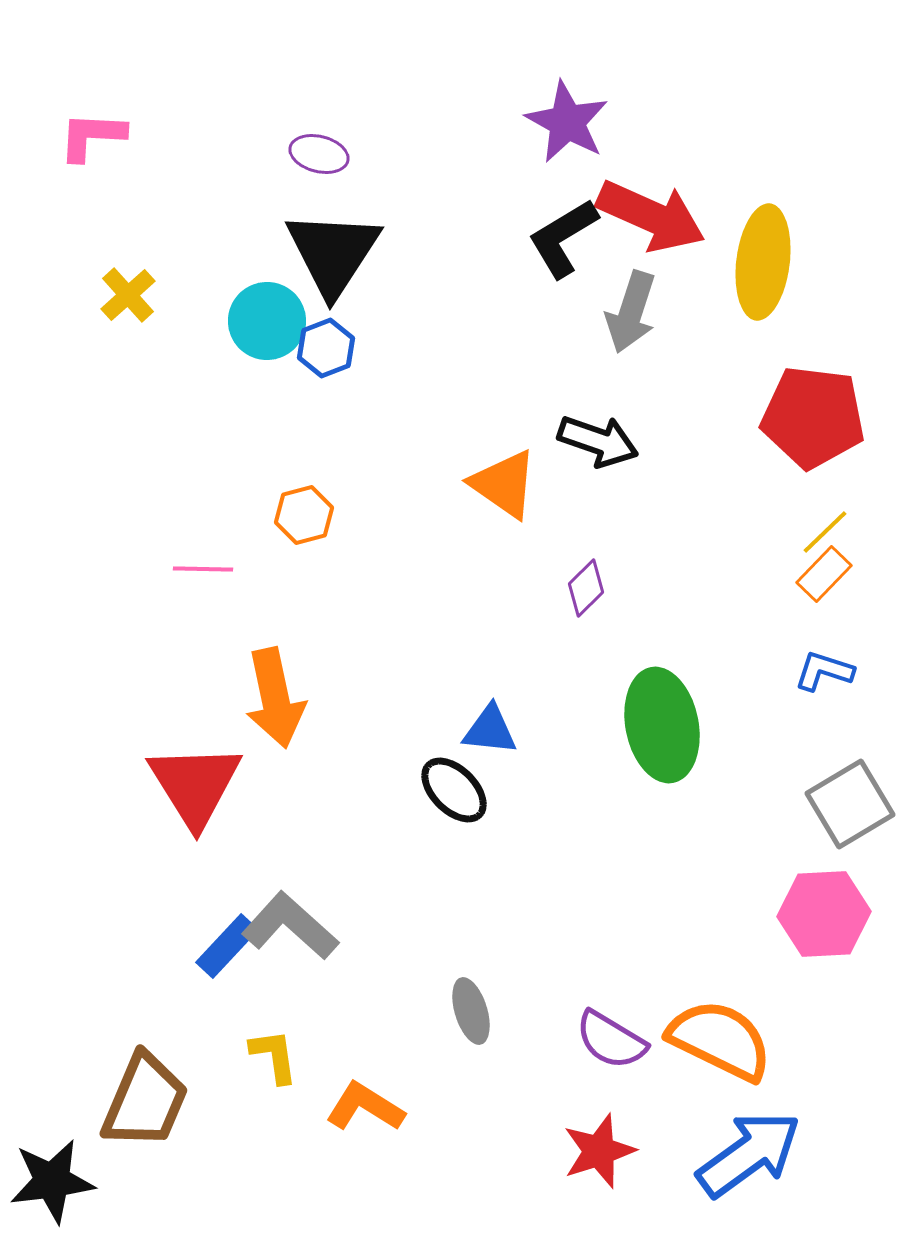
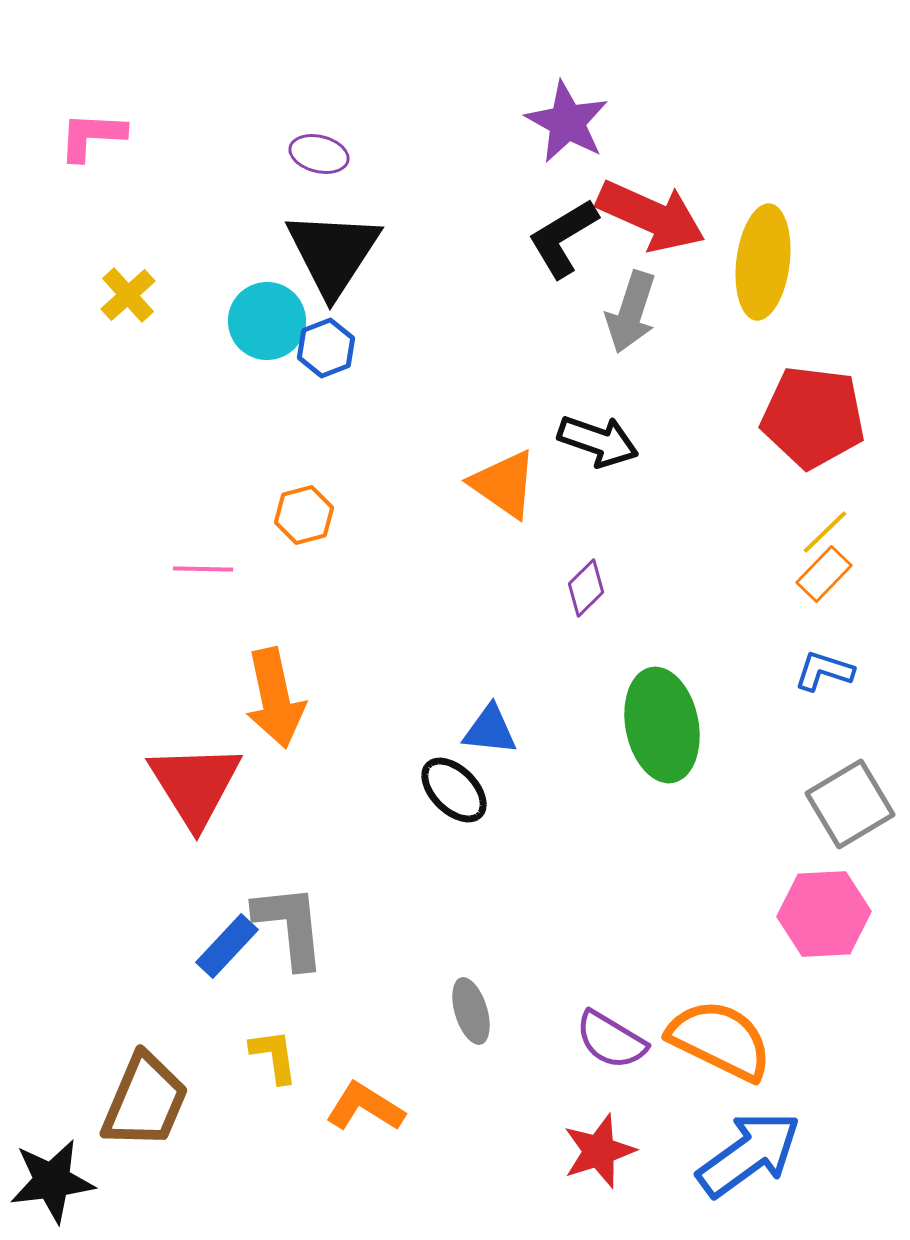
gray L-shape: rotated 42 degrees clockwise
